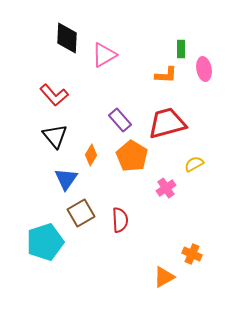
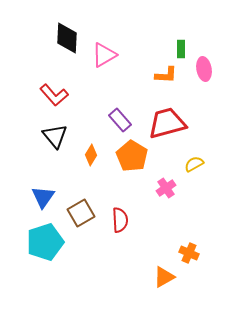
blue triangle: moved 23 px left, 18 px down
orange cross: moved 3 px left, 1 px up
